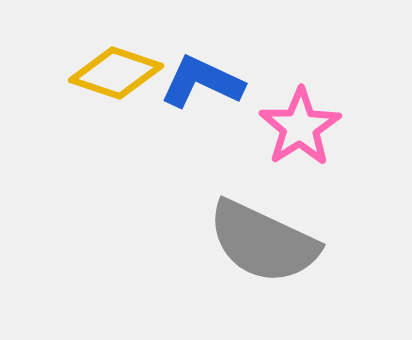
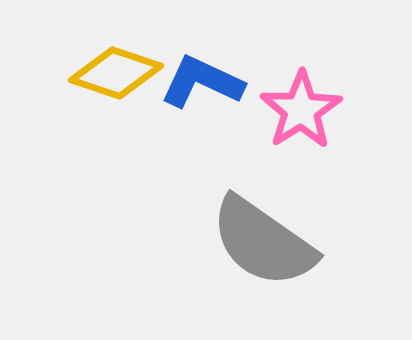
pink star: moved 1 px right, 17 px up
gray semicircle: rotated 10 degrees clockwise
